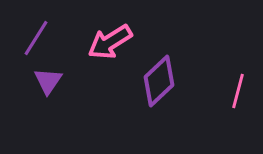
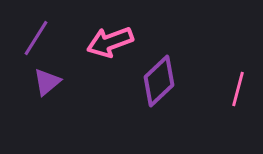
pink arrow: rotated 12 degrees clockwise
purple triangle: moved 1 px left, 1 px down; rotated 16 degrees clockwise
pink line: moved 2 px up
